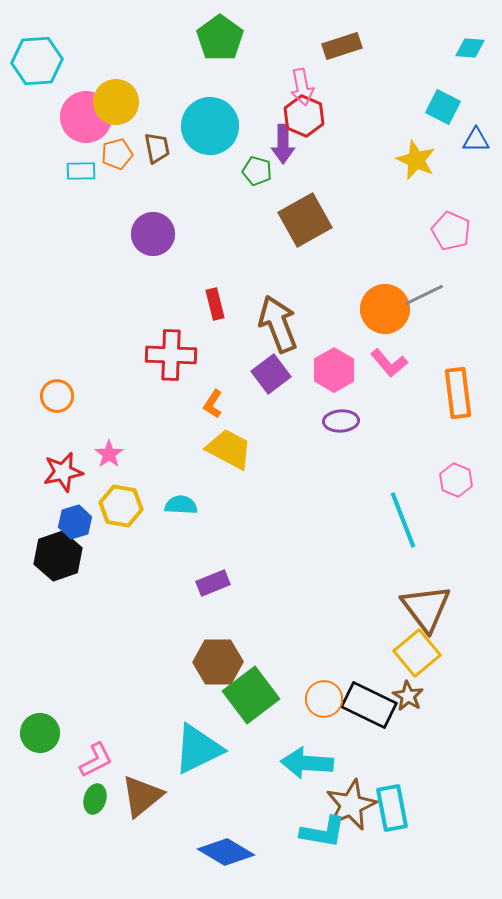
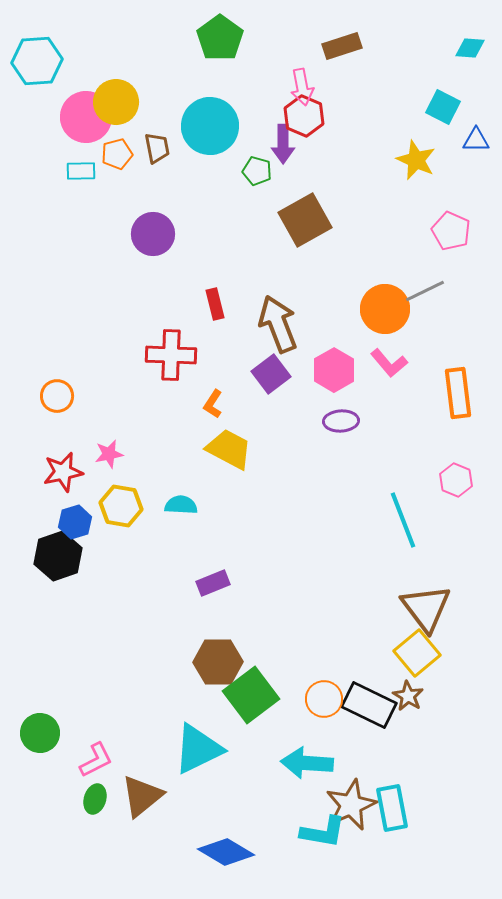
gray line at (424, 295): moved 1 px right, 4 px up
pink star at (109, 454): rotated 24 degrees clockwise
